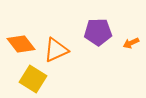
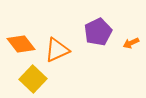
purple pentagon: rotated 24 degrees counterclockwise
orange triangle: moved 1 px right
yellow square: rotated 12 degrees clockwise
